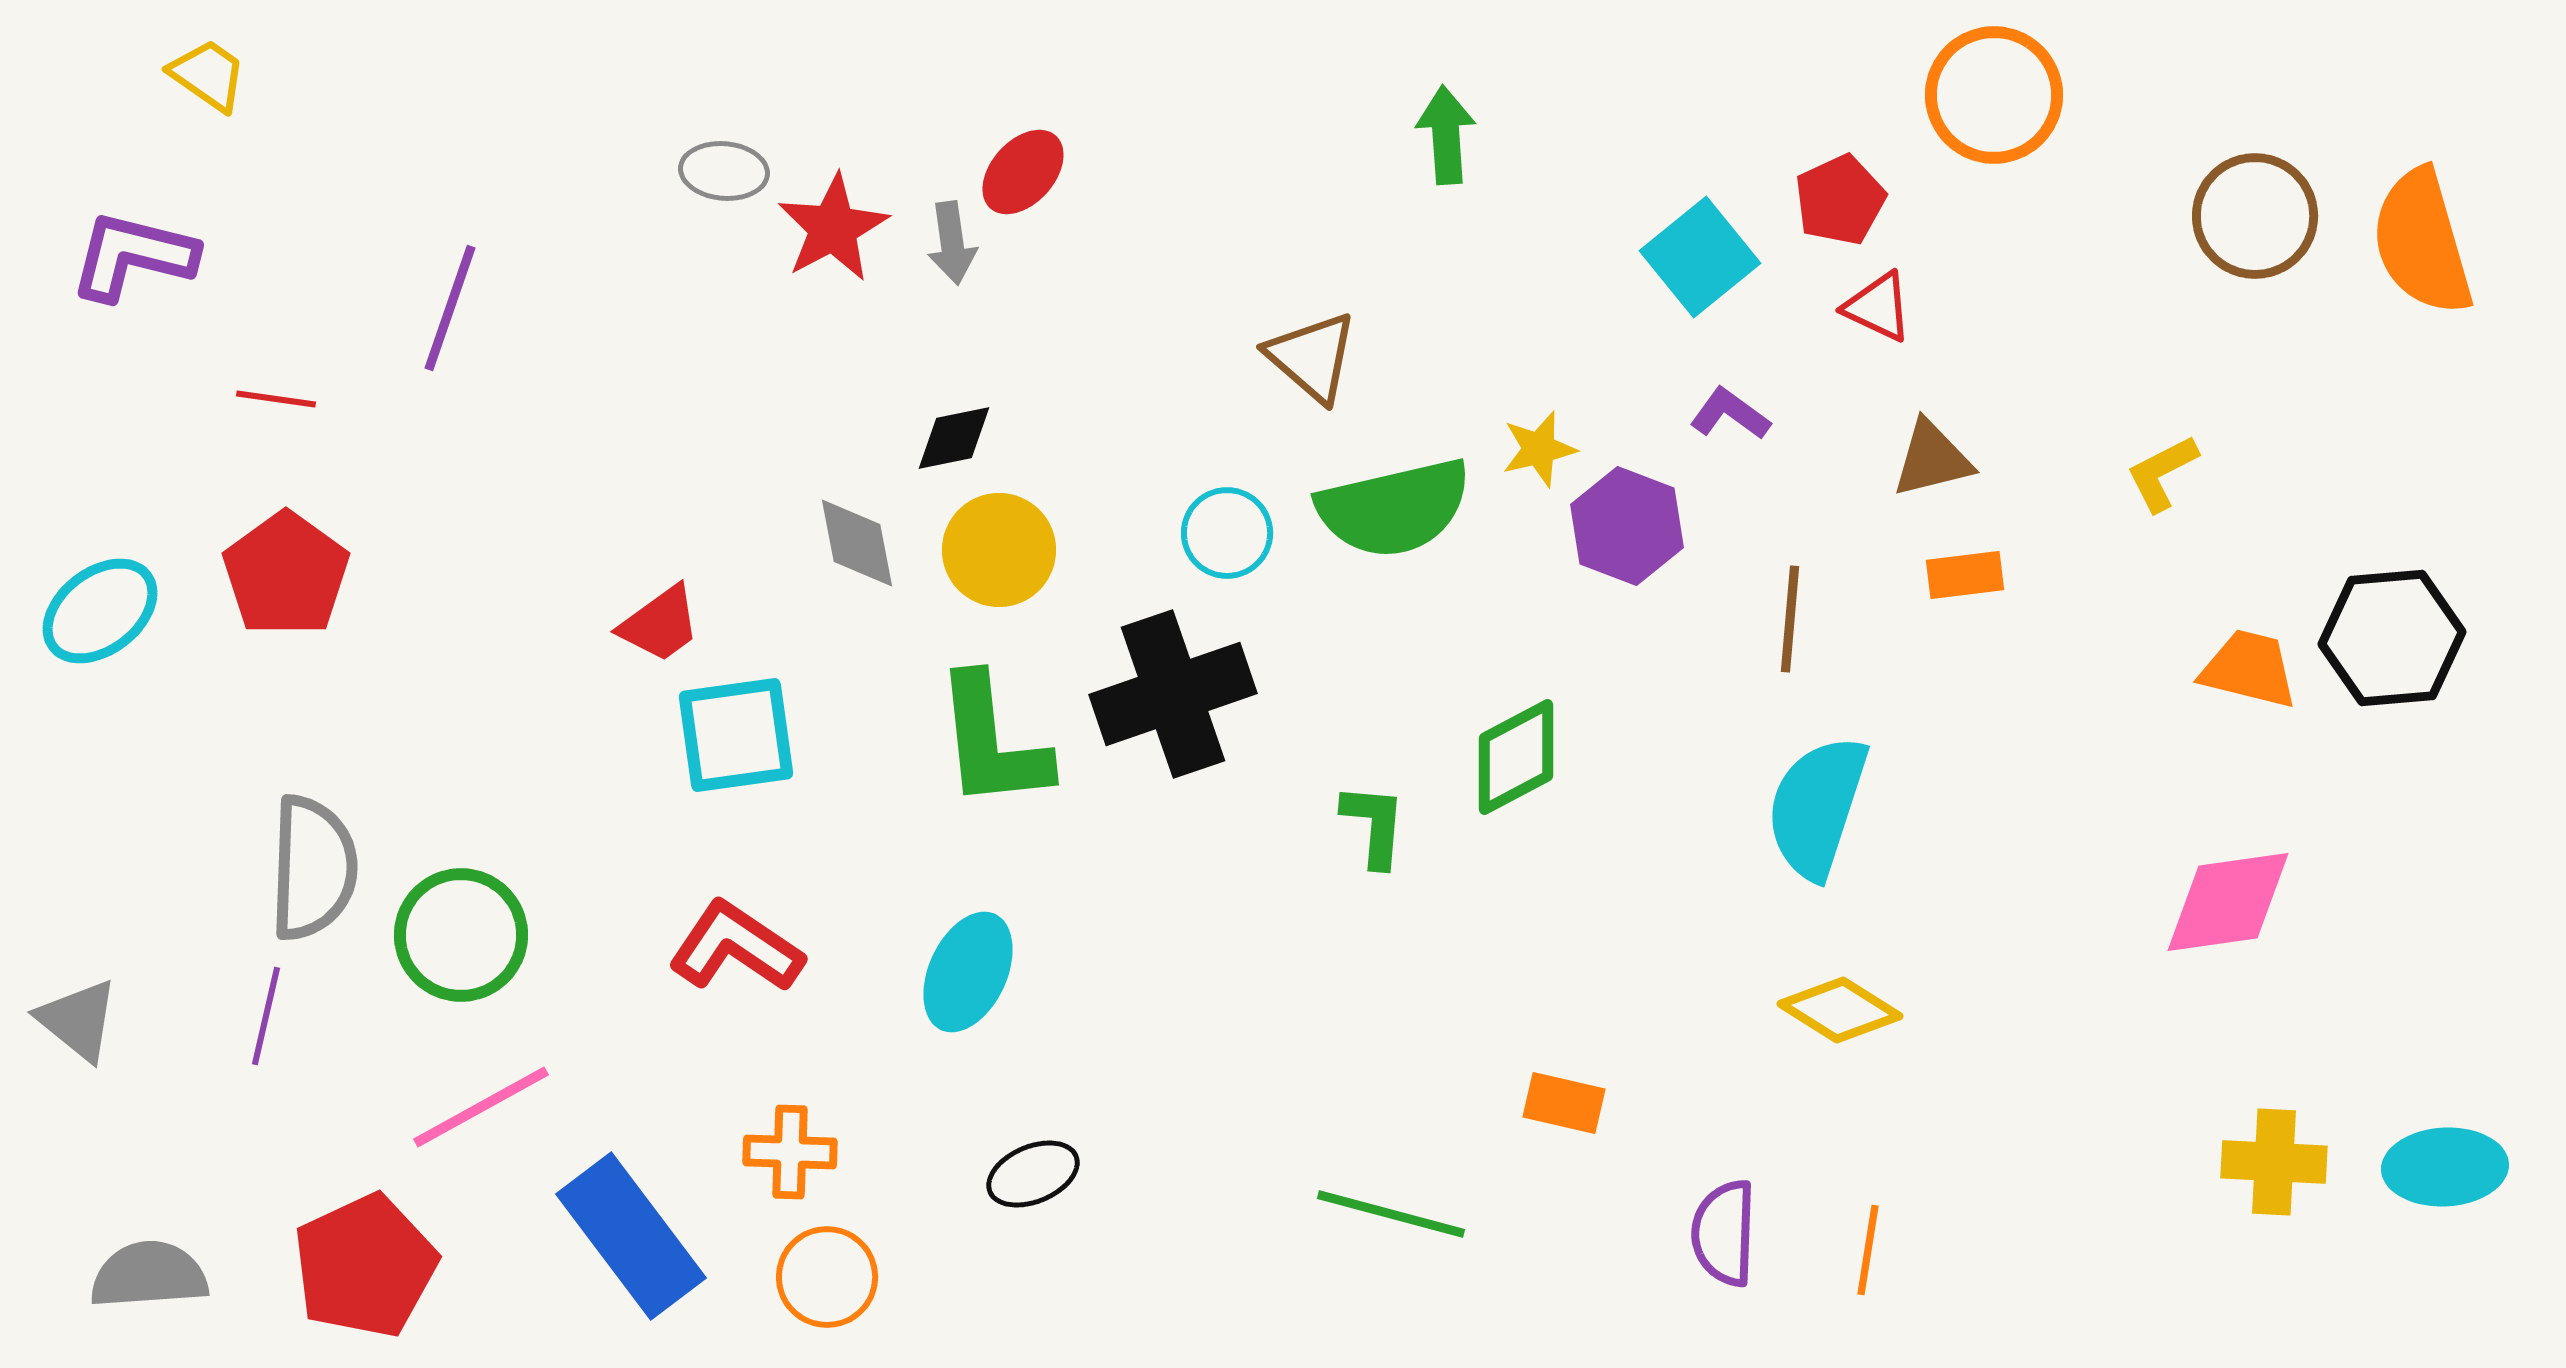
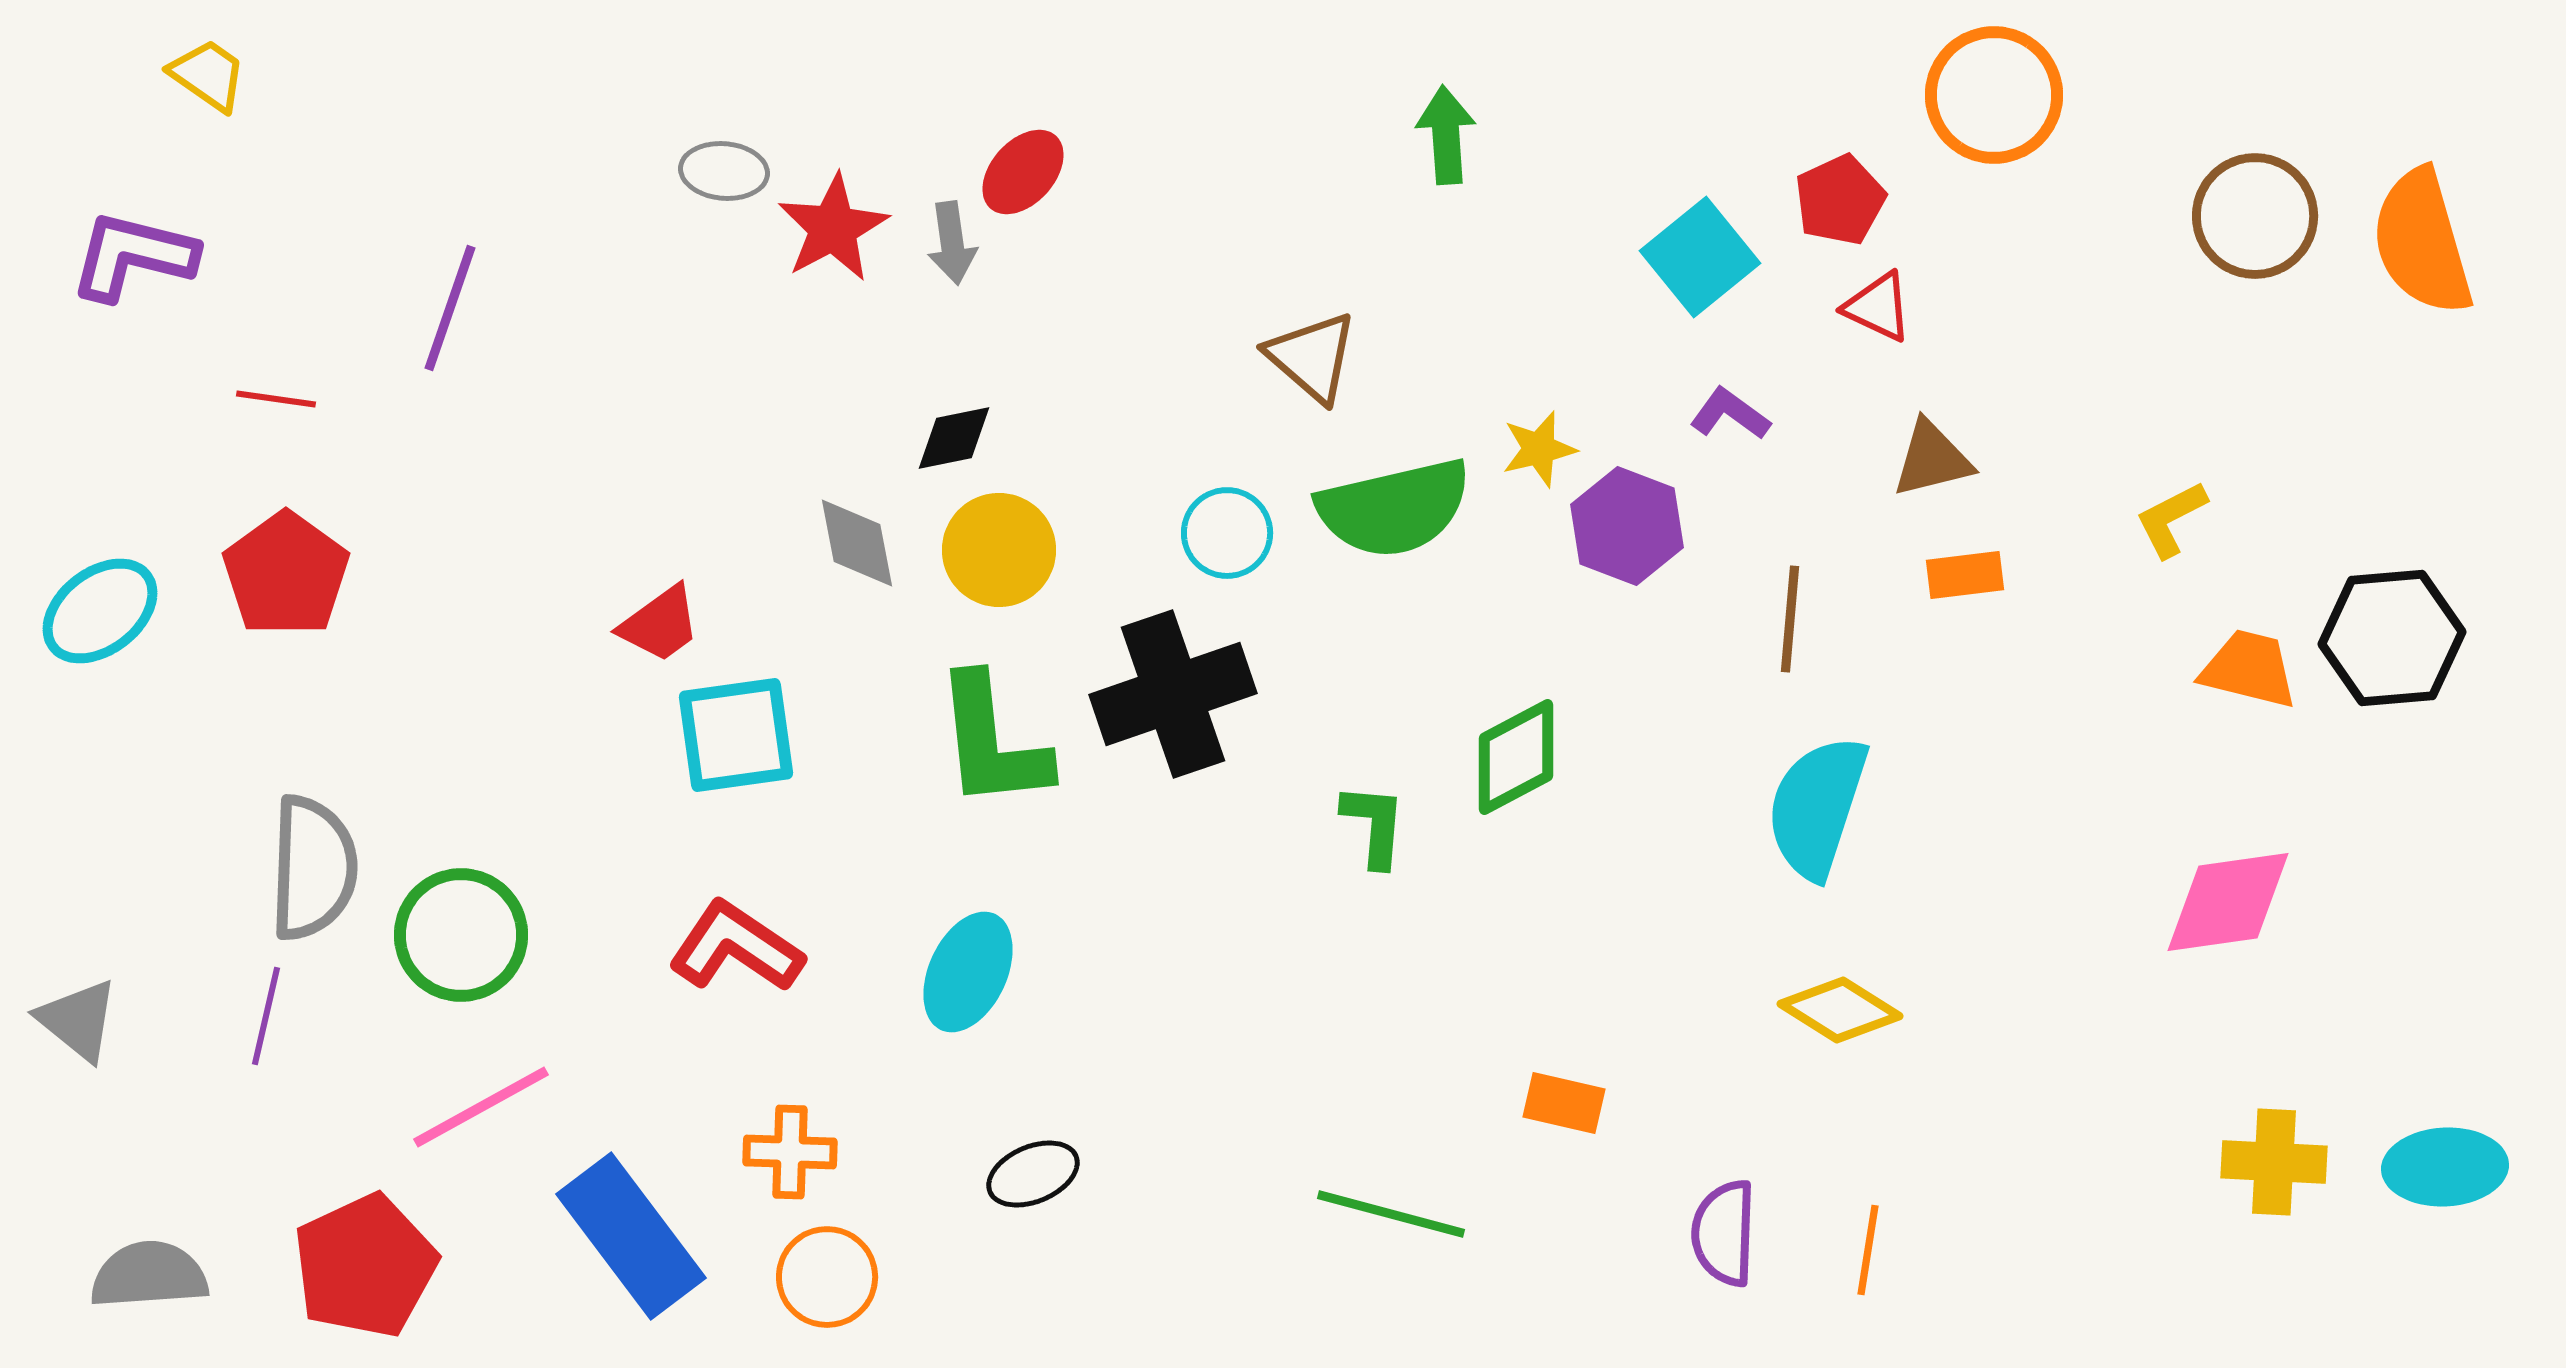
yellow L-shape at (2162, 473): moved 9 px right, 46 px down
